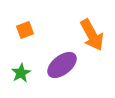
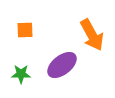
orange square: rotated 18 degrees clockwise
green star: moved 1 px down; rotated 30 degrees clockwise
